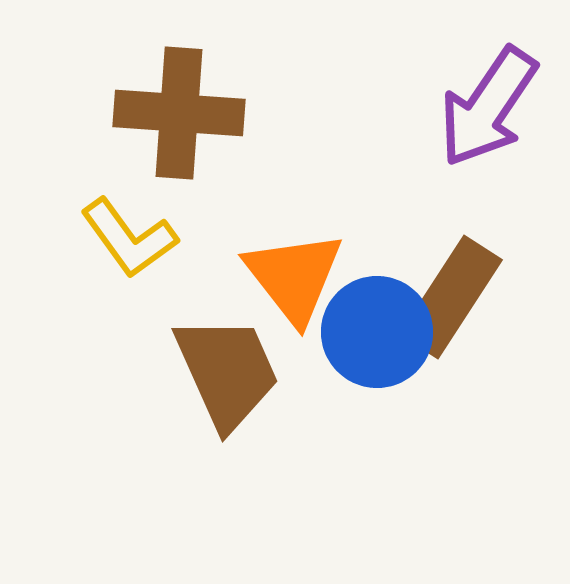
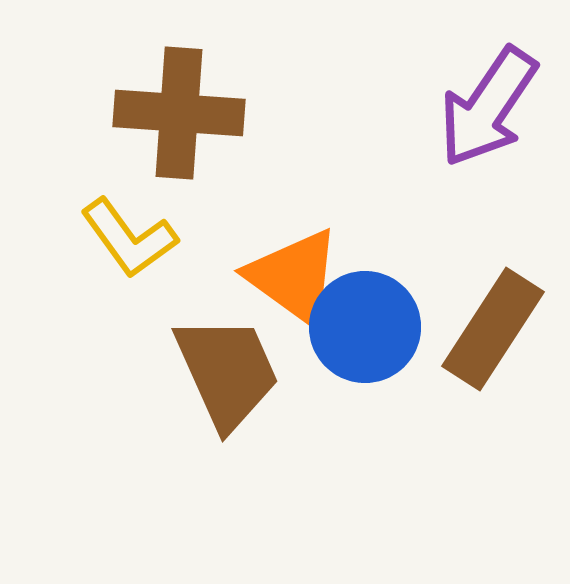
orange triangle: rotated 16 degrees counterclockwise
brown rectangle: moved 42 px right, 32 px down
blue circle: moved 12 px left, 5 px up
